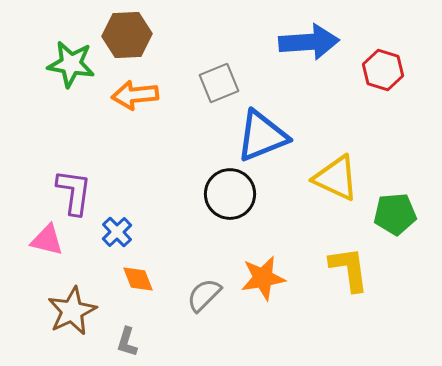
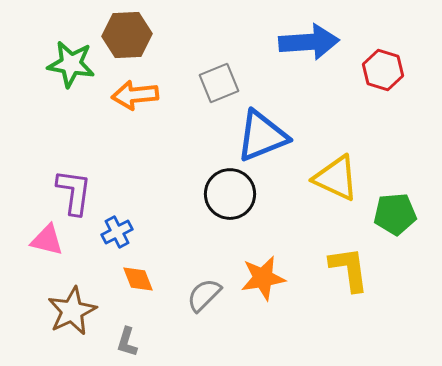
blue cross: rotated 16 degrees clockwise
